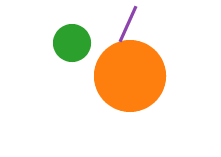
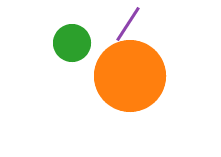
purple line: rotated 9 degrees clockwise
